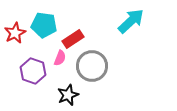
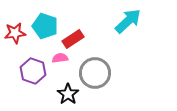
cyan arrow: moved 3 px left
cyan pentagon: moved 1 px right, 1 px down; rotated 10 degrees clockwise
red star: rotated 20 degrees clockwise
pink semicircle: rotated 119 degrees counterclockwise
gray circle: moved 3 px right, 7 px down
black star: moved 1 px up; rotated 15 degrees counterclockwise
